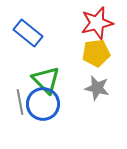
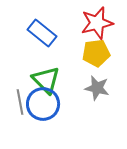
blue rectangle: moved 14 px right
